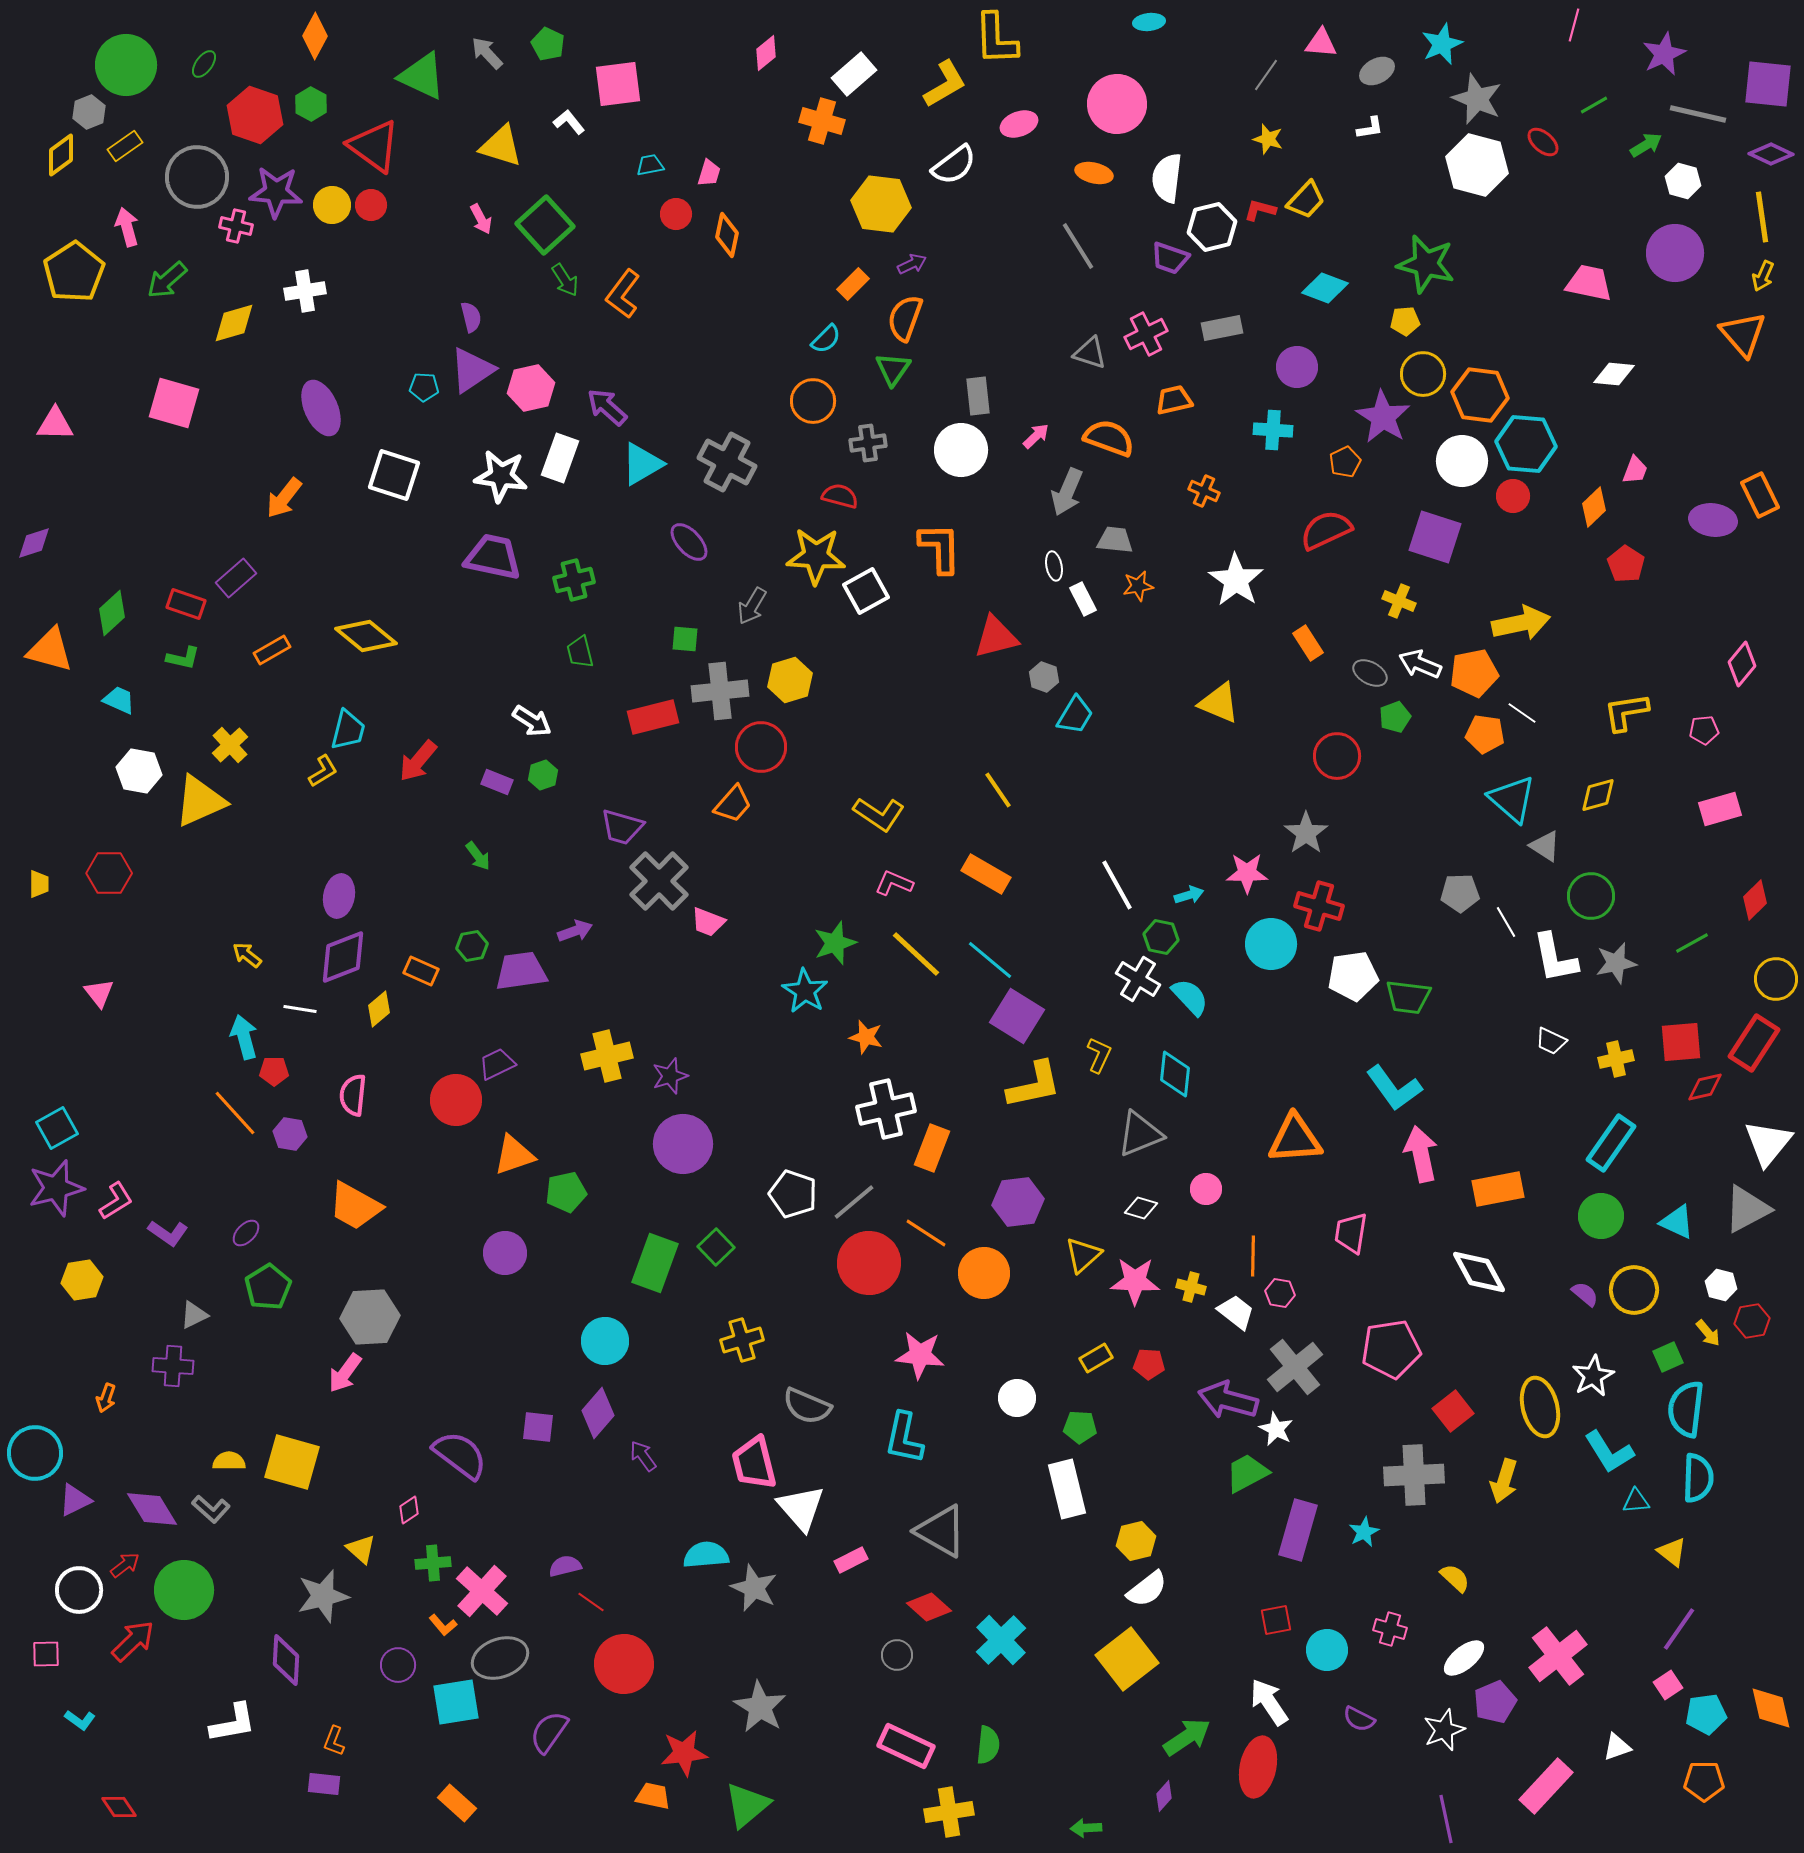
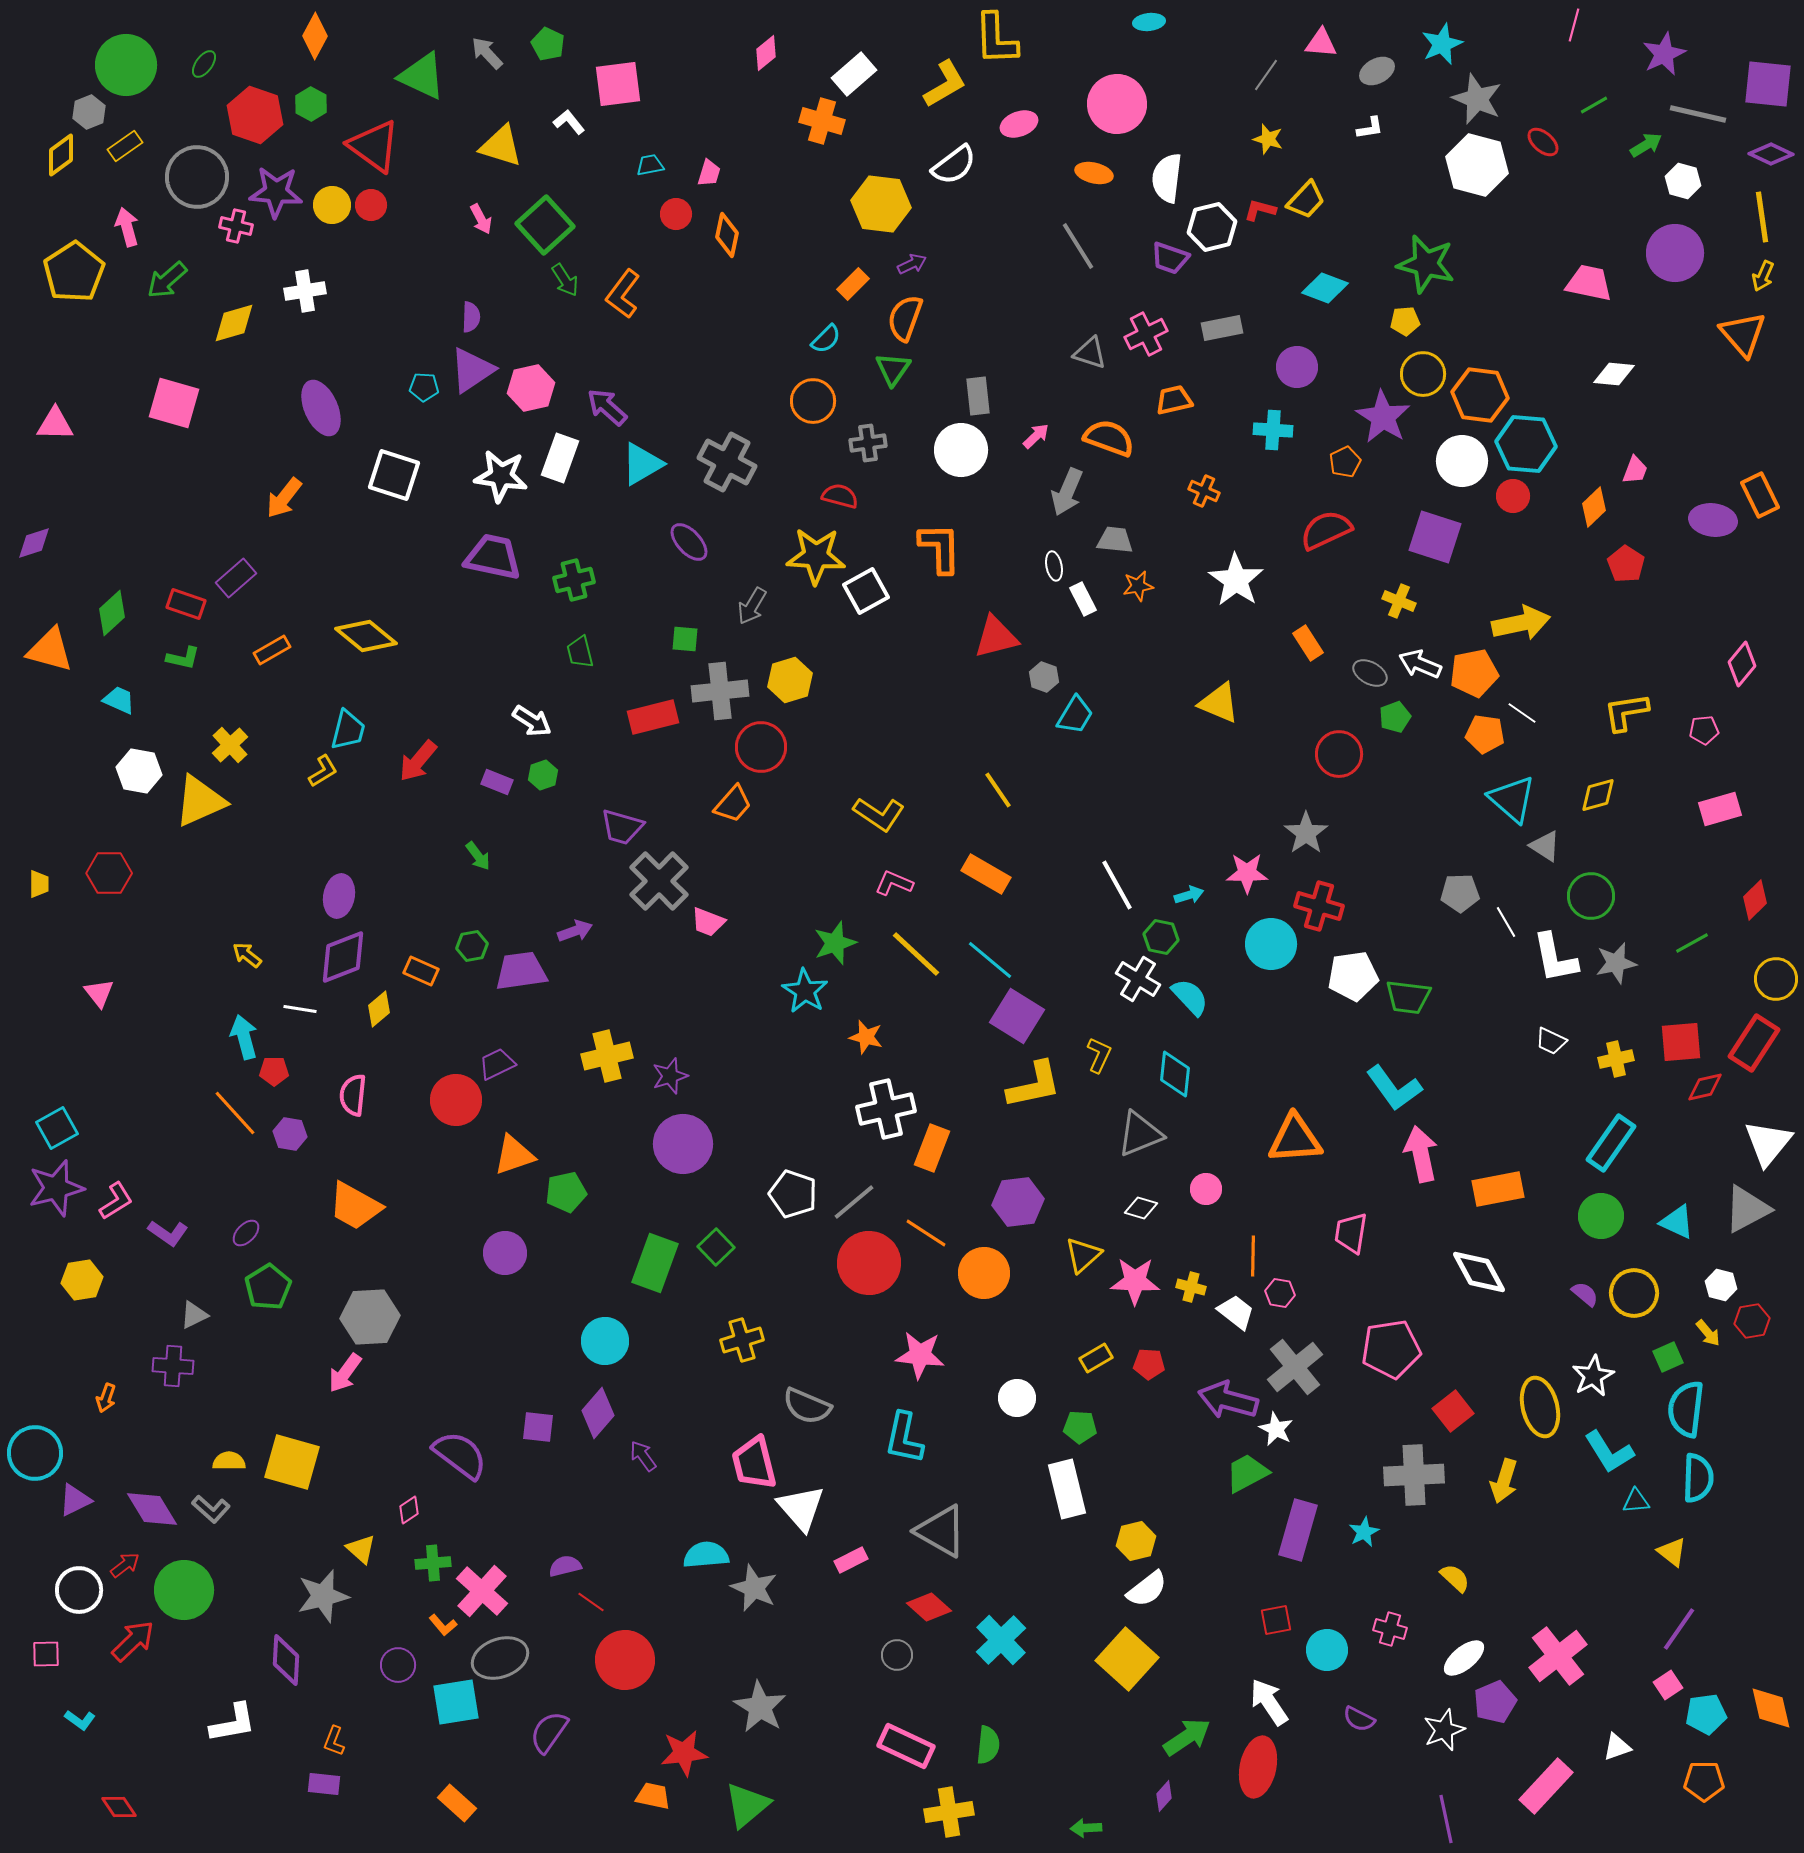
purple semicircle at (471, 317): rotated 16 degrees clockwise
red circle at (1337, 756): moved 2 px right, 2 px up
yellow circle at (1634, 1290): moved 3 px down
yellow square at (1127, 1659): rotated 10 degrees counterclockwise
red circle at (624, 1664): moved 1 px right, 4 px up
